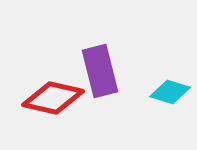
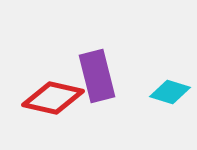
purple rectangle: moved 3 px left, 5 px down
